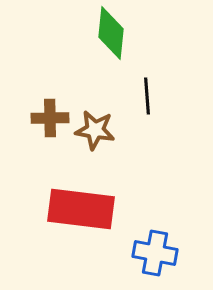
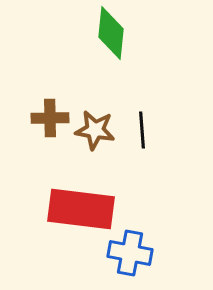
black line: moved 5 px left, 34 px down
blue cross: moved 25 px left
